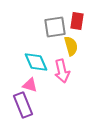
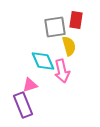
red rectangle: moved 1 px left, 1 px up
yellow semicircle: moved 2 px left
cyan diamond: moved 7 px right, 1 px up
pink triangle: rotated 35 degrees counterclockwise
